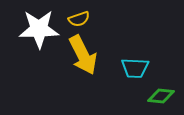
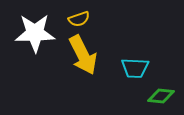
white star: moved 4 px left, 4 px down
